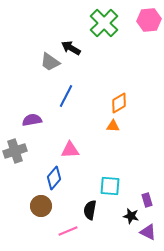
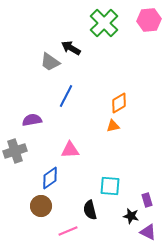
orange triangle: rotated 16 degrees counterclockwise
blue diamond: moved 4 px left; rotated 15 degrees clockwise
black semicircle: rotated 24 degrees counterclockwise
